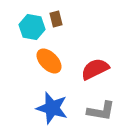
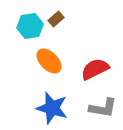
brown rectangle: rotated 63 degrees clockwise
cyan hexagon: moved 2 px left, 1 px up; rotated 20 degrees counterclockwise
gray L-shape: moved 2 px right, 3 px up
